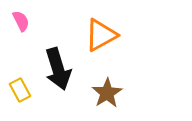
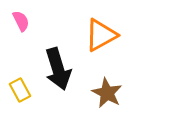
brown star: rotated 12 degrees counterclockwise
